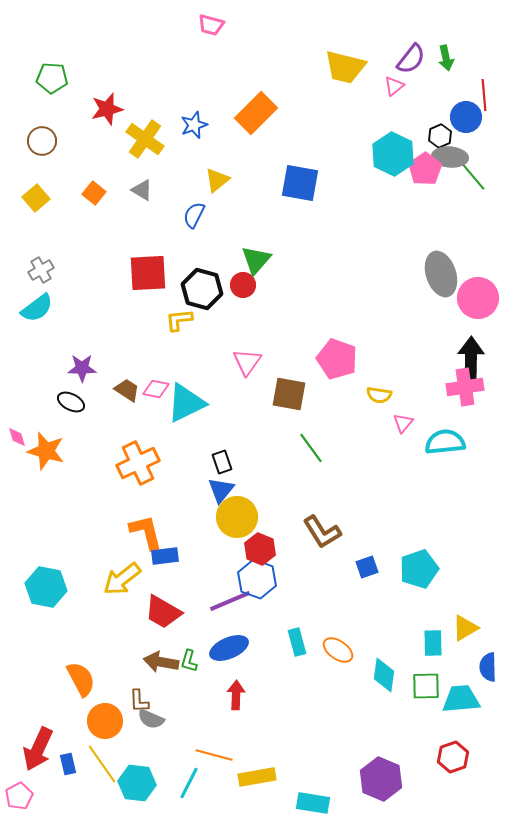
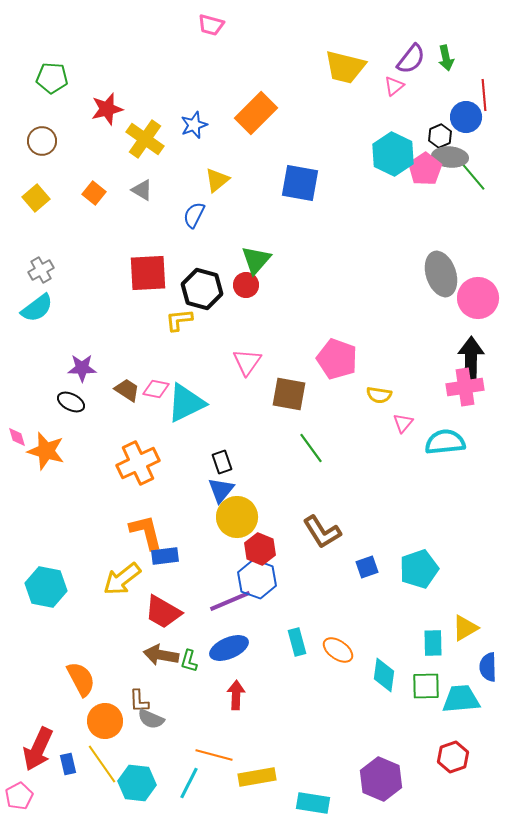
red circle at (243, 285): moved 3 px right
brown arrow at (161, 662): moved 7 px up
